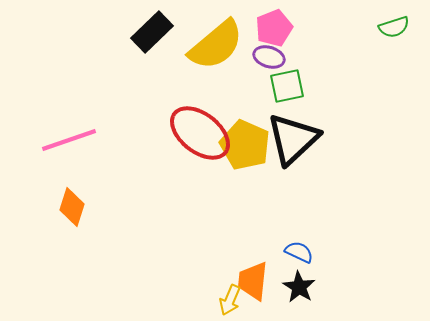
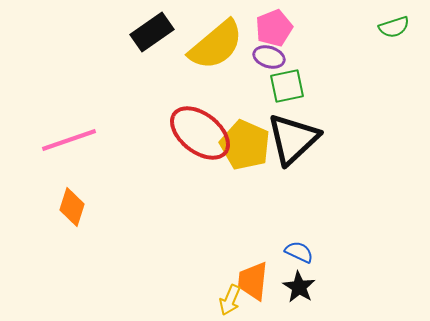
black rectangle: rotated 9 degrees clockwise
